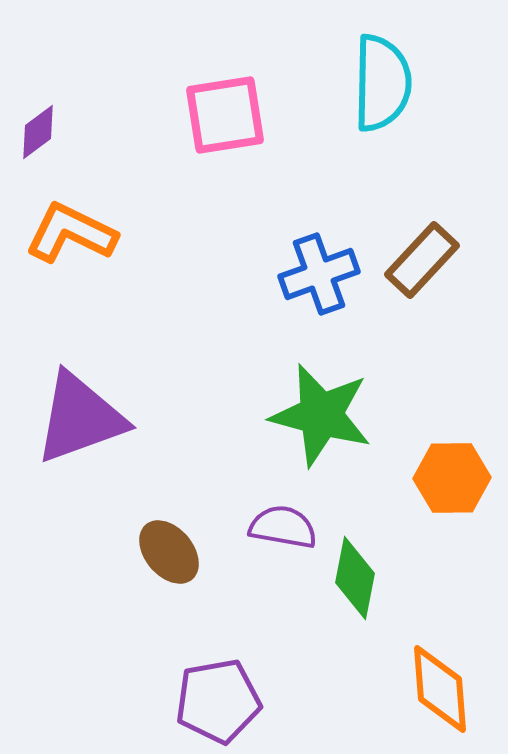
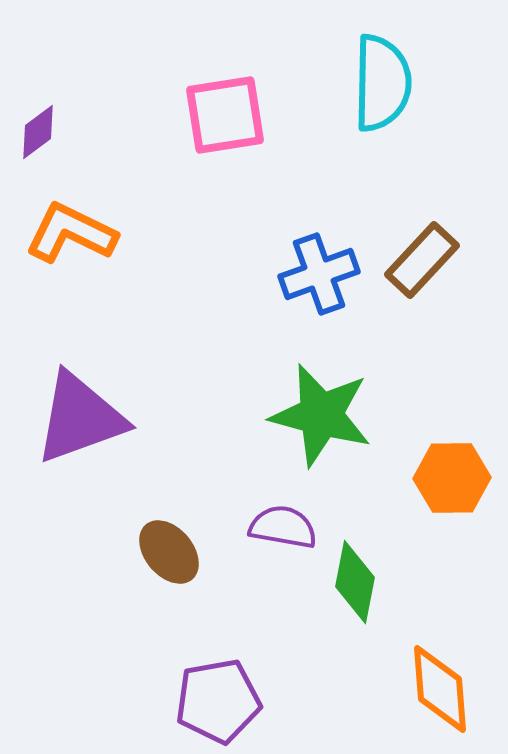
green diamond: moved 4 px down
